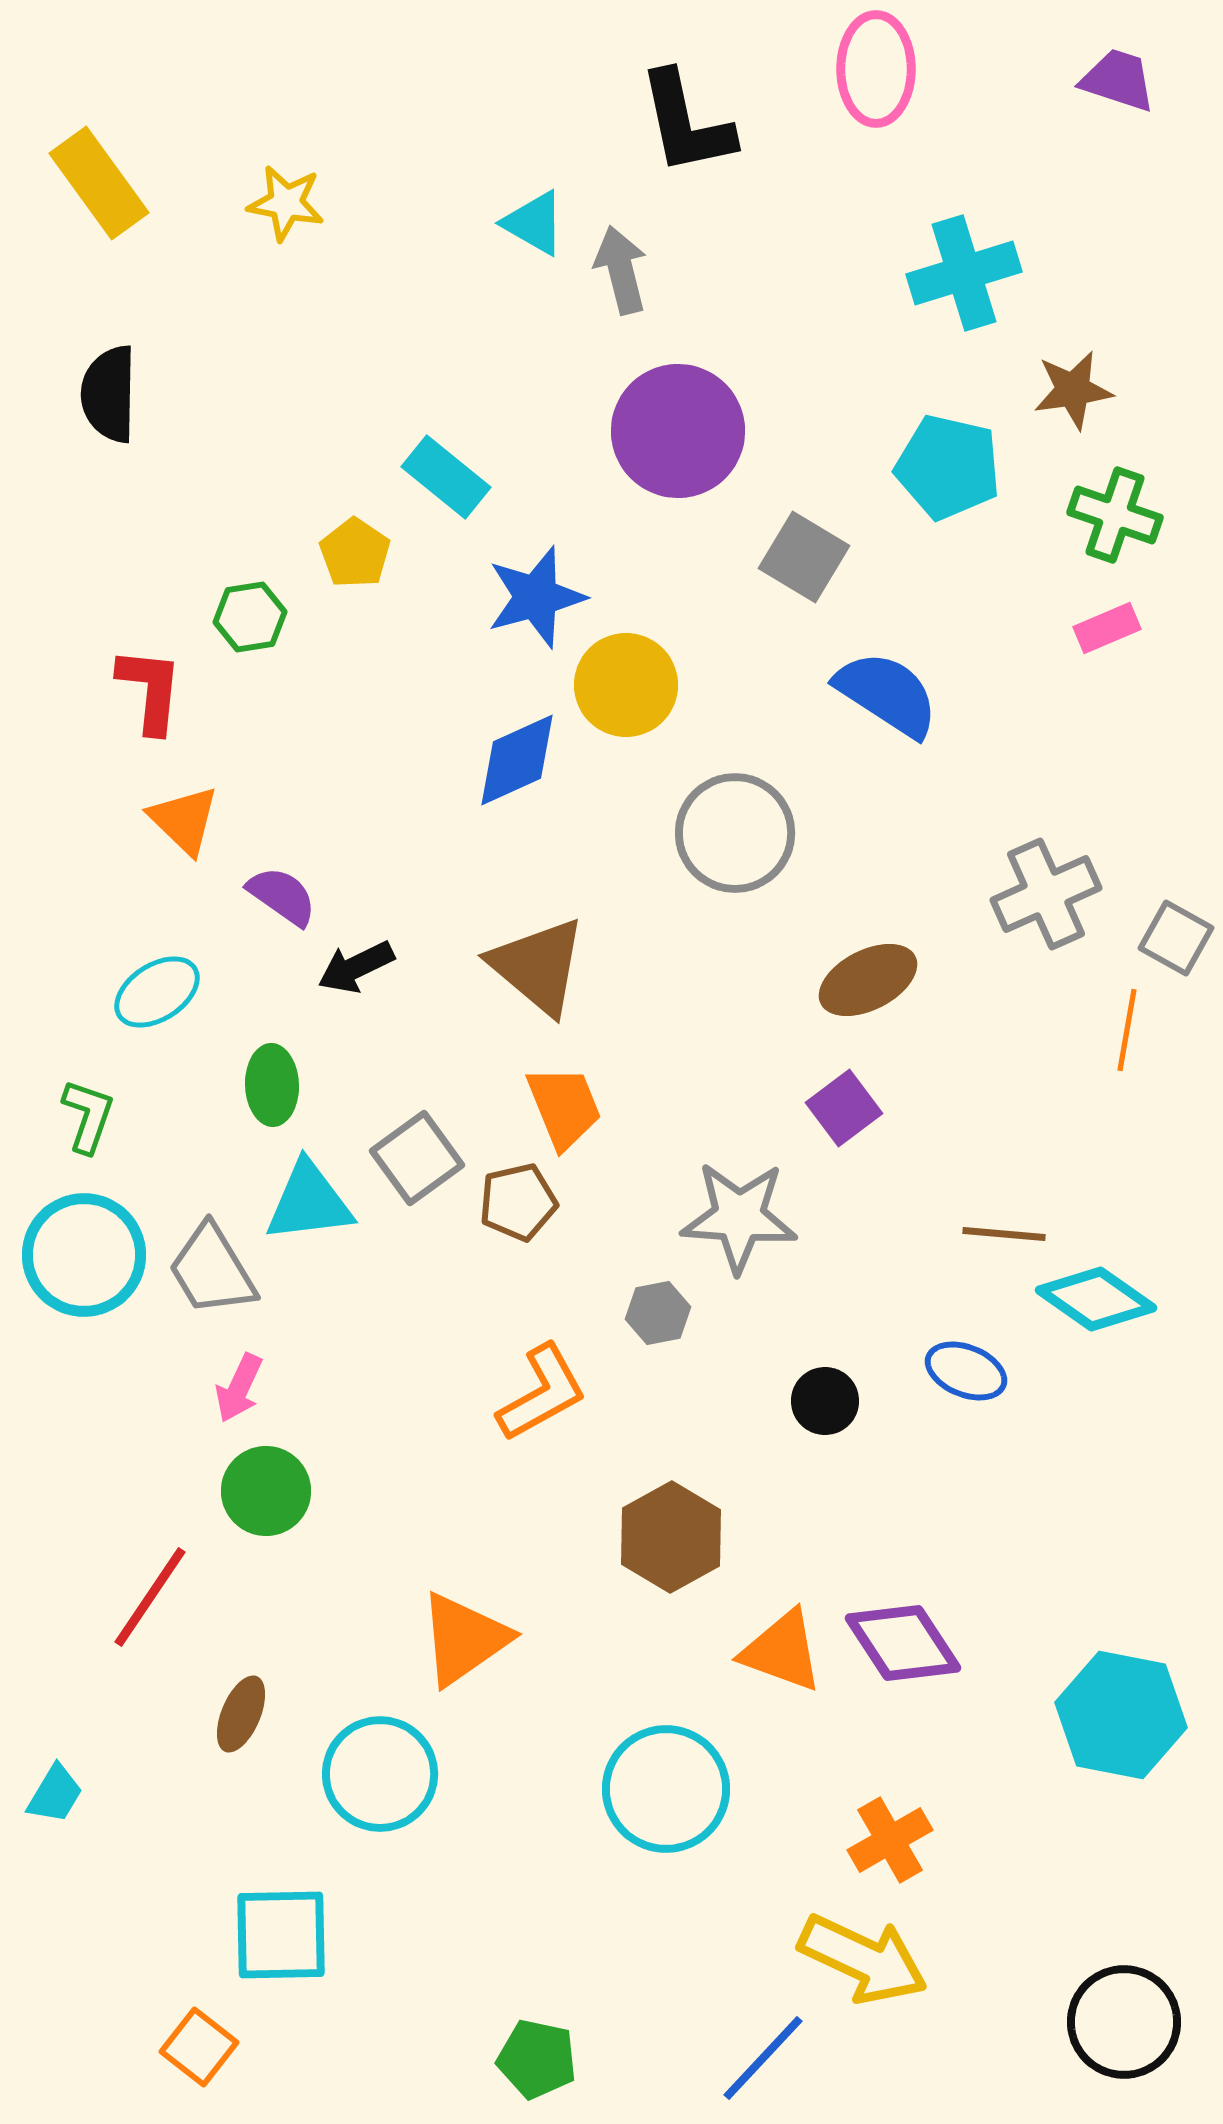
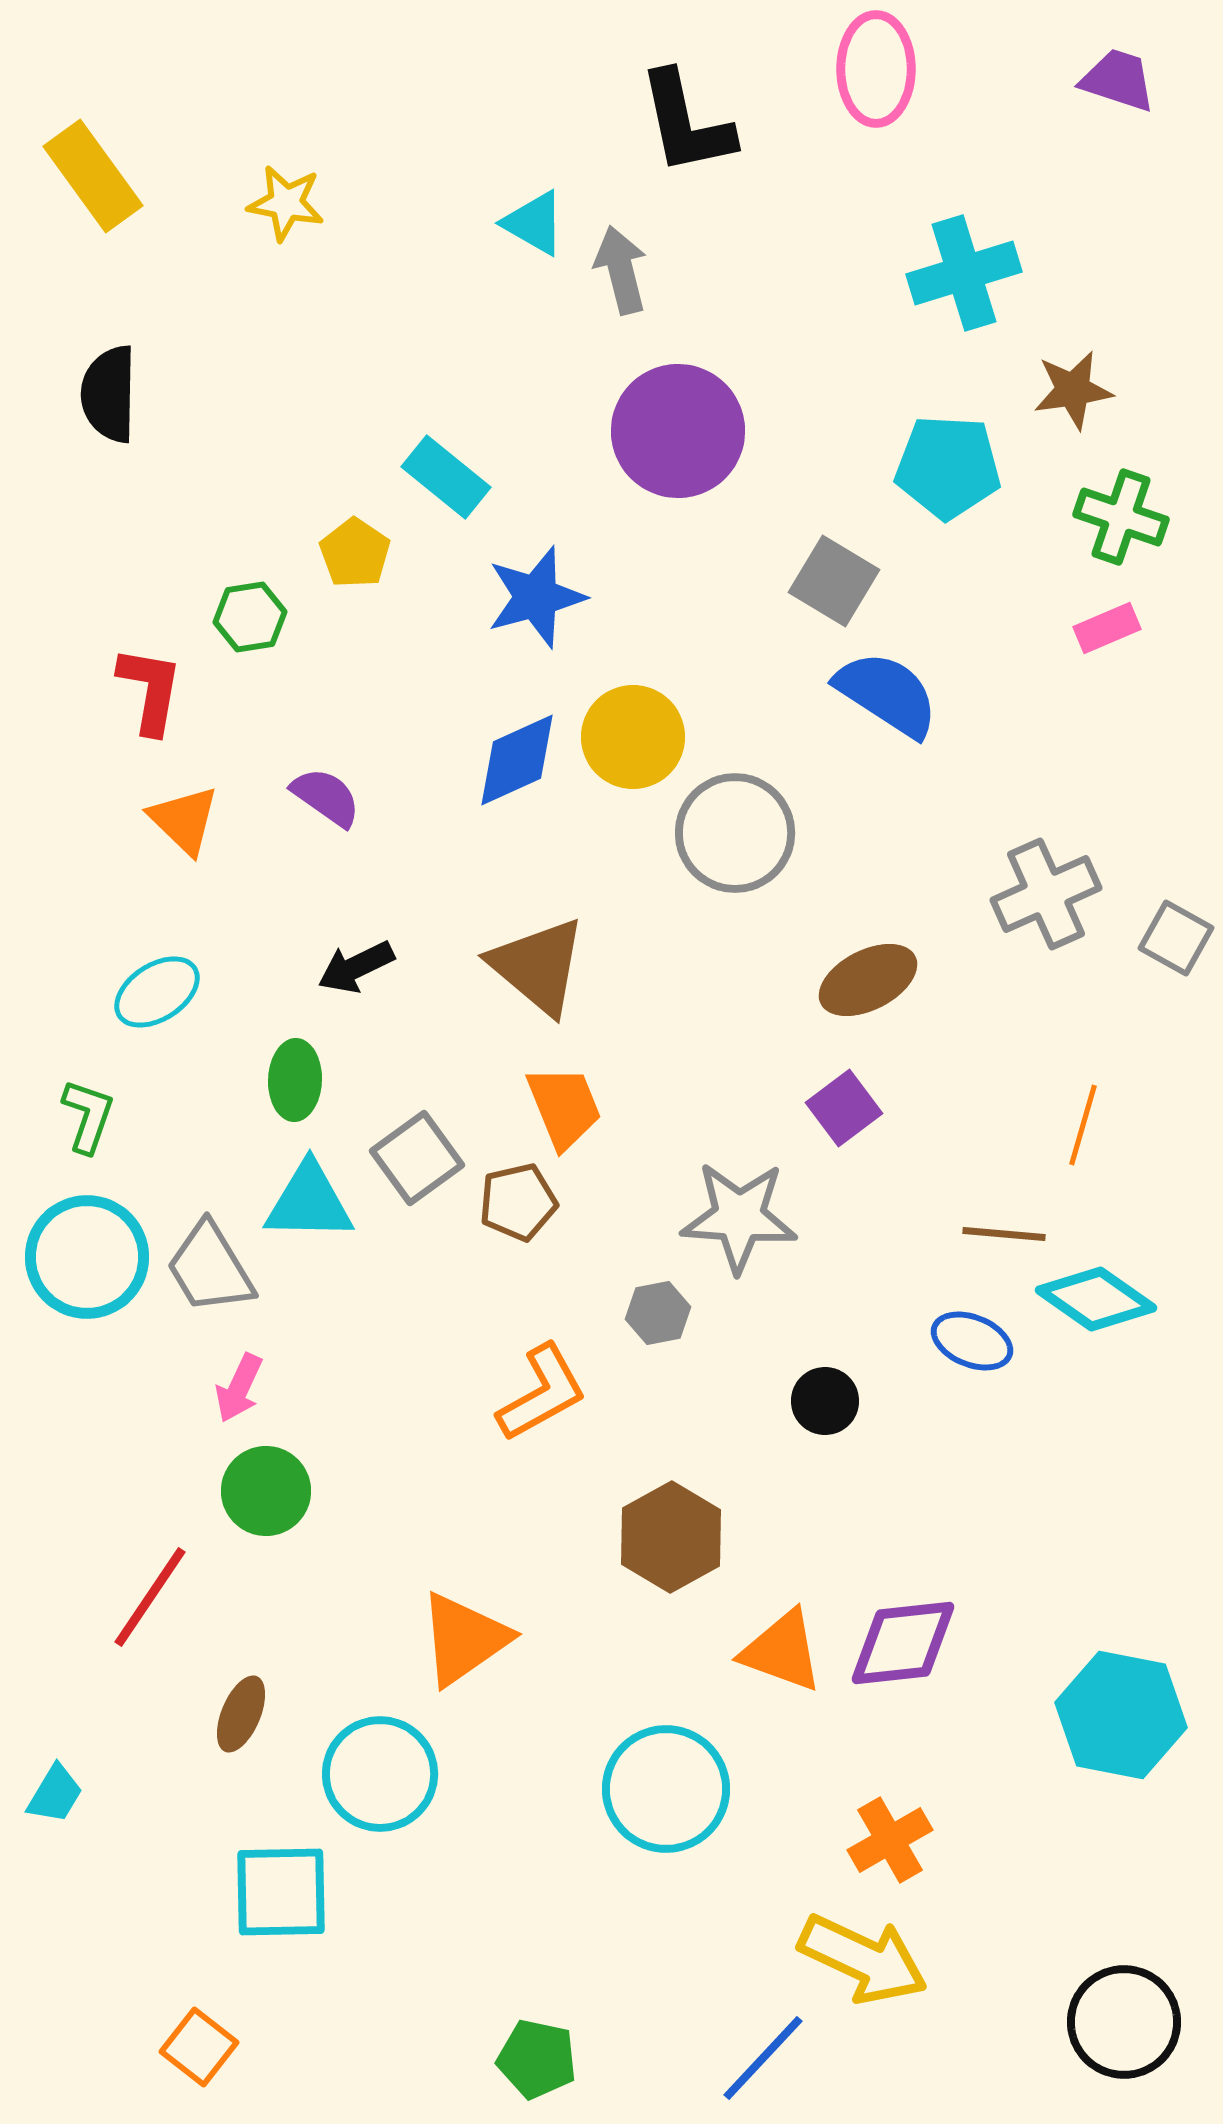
yellow rectangle at (99, 183): moved 6 px left, 7 px up
cyan pentagon at (948, 467): rotated 10 degrees counterclockwise
green cross at (1115, 515): moved 6 px right, 2 px down
gray square at (804, 557): moved 30 px right, 24 px down
yellow circle at (626, 685): moved 7 px right, 52 px down
red L-shape at (150, 690): rotated 4 degrees clockwise
purple semicircle at (282, 896): moved 44 px right, 99 px up
orange line at (1127, 1030): moved 44 px left, 95 px down; rotated 6 degrees clockwise
green ellipse at (272, 1085): moved 23 px right, 5 px up; rotated 4 degrees clockwise
cyan triangle at (309, 1202): rotated 8 degrees clockwise
cyan circle at (84, 1255): moved 3 px right, 2 px down
gray trapezoid at (212, 1270): moved 2 px left, 2 px up
blue ellipse at (966, 1371): moved 6 px right, 30 px up
purple diamond at (903, 1643): rotated 63 degrees counterclockwise
cyan square at (281, 1935): moved 43 px up
